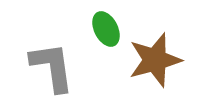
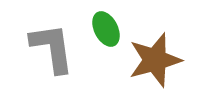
gray L-shape: moved 19 px up
